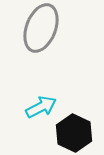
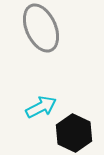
gray ellipse: rotated 45 degrees counterclockwise
